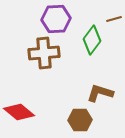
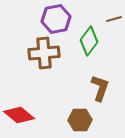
purple hexagon: rotated 8 degrees counterclockwise
green diamond: moved 3 px left, 1 px down
brown L-shape: moved 5 px up; rotated 92 degrees clockwise
red diamond: moved 3 px down
